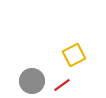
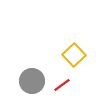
yellow square: rotated 15 degrees counterclockwise
